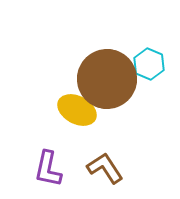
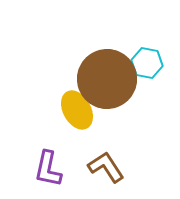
cyan hexagon: moved 2 px left, 1 px up; rotated 12 degrees counterclockwise
yellow ellipse: rotated 33 degrees clockwise
brown L-shape: moved 1 px right, 1 px up
